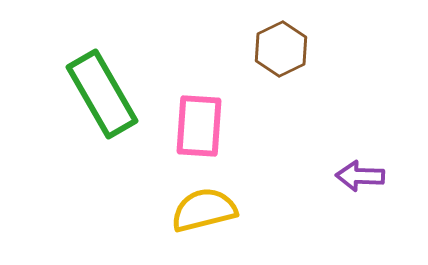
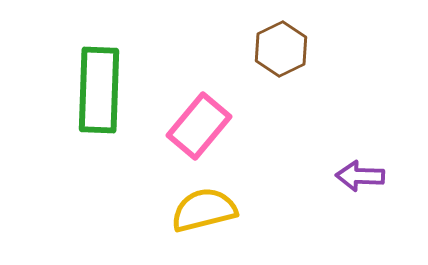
green rectangle: moved 3 px left, 4 px up; rotated 32 degrees clockwise
pink rectangle: rotated 36 degrees clockwise
